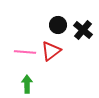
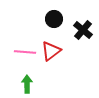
black circle: moved 4 px left, 6 px up
